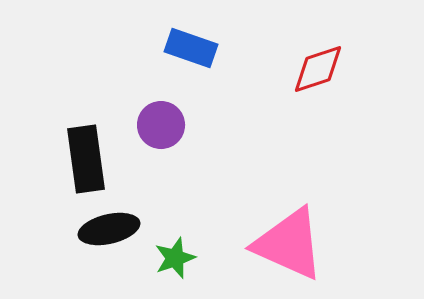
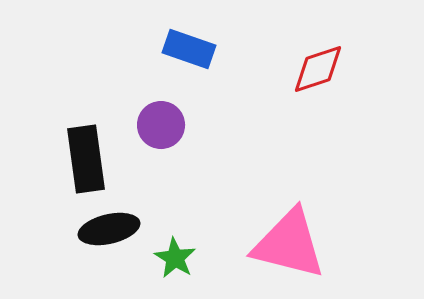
blue rectangle: moved 2 px left, 1 px down
pink triangle: rotated 10 degrees counterclockwise
green star: rotated 21 degrees counterclockwise
